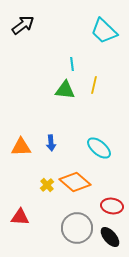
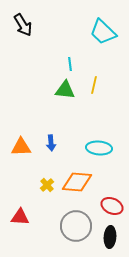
black arrow: rotated 95 degrees clockwise
cyan trapezoid: moved 1 px left, 1 px down
cyan line: moved 2 px left
cyan ellipse: rotated 35 degrees counterclockwise
orange diamond: moved 2 px right; rotated 36 degrees counterclockwise
red ellipse: rotated 15 degrees clockwise
gray circle: moved 1 px left, 2 px up
black ellipse: rotated 45 degrees clockwise
